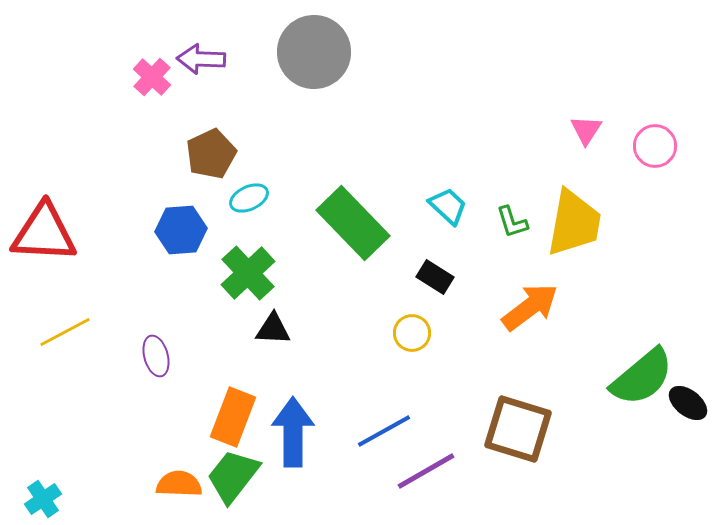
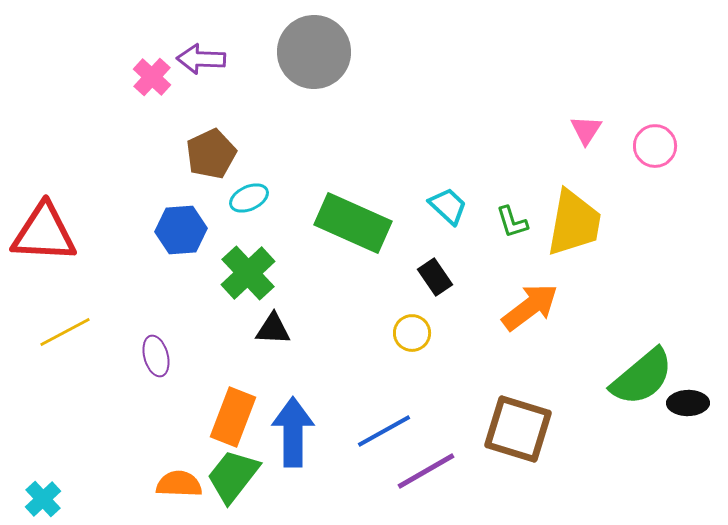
green rectangle: rotated 22 degrees counterclockwise
black rectangle: rotated 24 degrees clockwise
black ellipse: rotated 39 degrees counterclockwise
cyan cross: rotated 9 degrees counterclockwise
